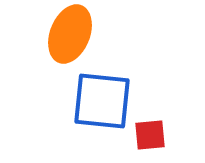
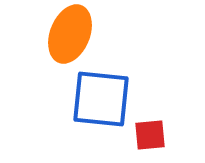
blue square: moved 1 px left, 2 px up
